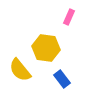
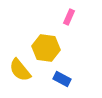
blue rectangle: rotated 24 degrees counterclockwise
